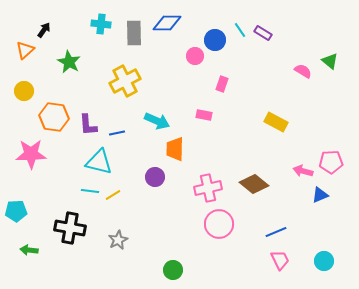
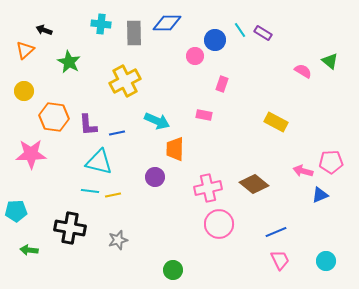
black arrow at (44, 30): rotated 105 degrees counterclockwise
yellow line at (113, 195): rotated 21 degrees clockwise
gray star at (118, 240): rotated 12 degrees clockwise
cyan circle at (324, 261): moved 2 px right
